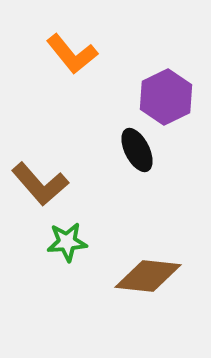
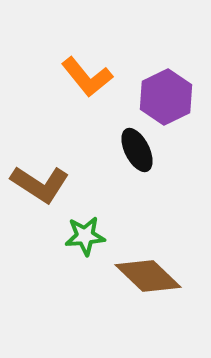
orange L-shape: moved 15 px right, 23 px down
brown L-shape: rotated 16 degrees counterclockwise
green star: moved 18 px right, 6 px up
brown diamond: rotated 38 degrees clockwise
